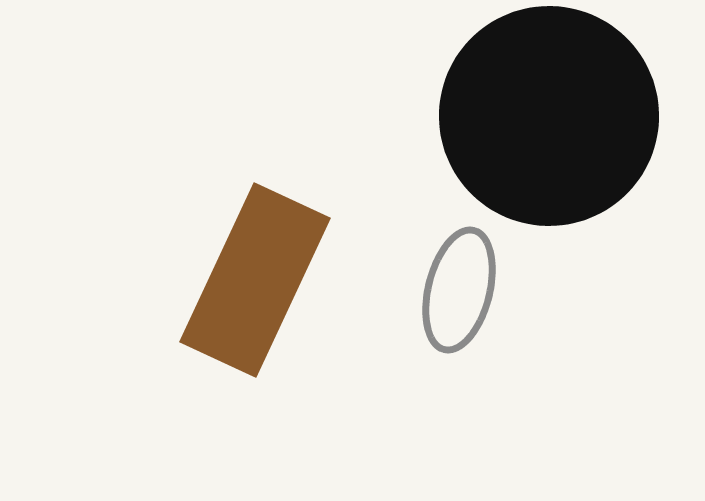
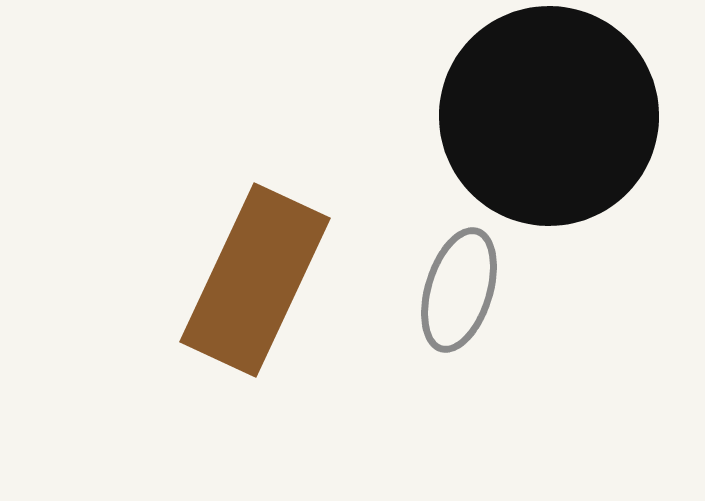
gray ellipse: rotated 3 degrees clockwise
